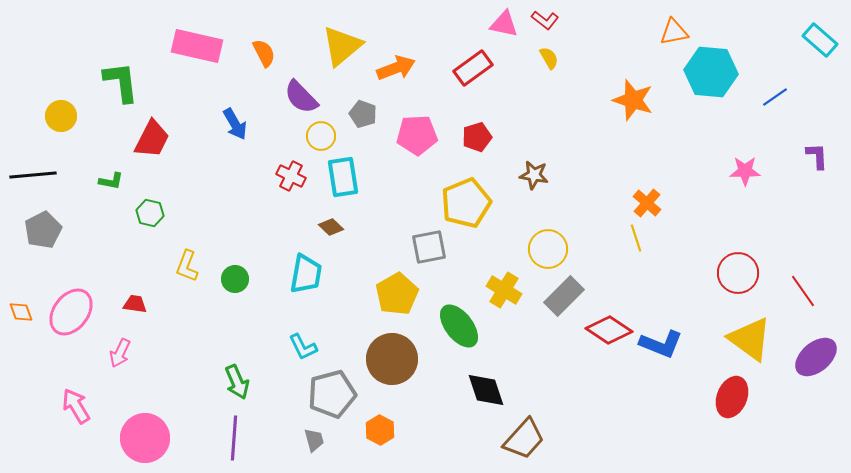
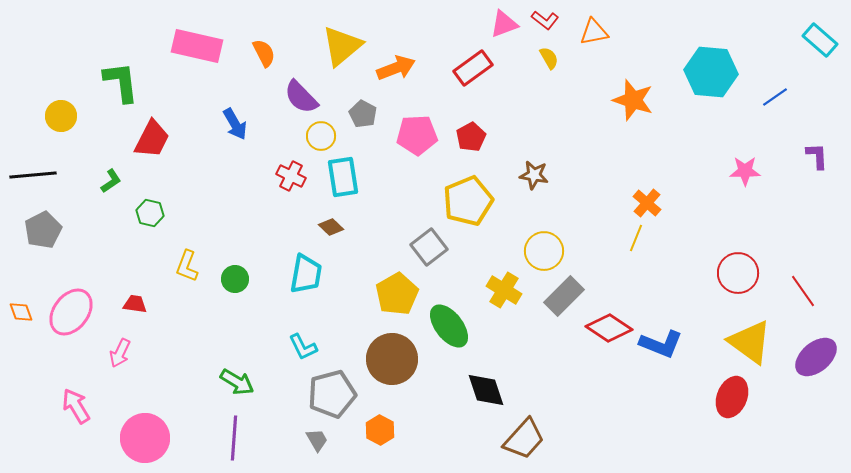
pink triangle at (504, 24): rotated 32 degrees counterclockwise
orange triangle at (674, 32): moved 80 px left
gray pentagon at (363, 114): rotated 8 degrees clockwise
red pentagon at (477, 137): moved 6 px left; rotated 12 degrees counterclockwise
green L-shape at (111, 181): rotated 45 degrees counterclockwise
yellow pentagon at (466, 203): moved 2 px right, 2 px up
yellow line at (636, 238): rotated 40 degrees clockwise
gray square at (429, 247): rotated 27 degrees counterclockwise
yellow circle at (548, 249): moved 4 px left, 2 px down
green ellipse at (459, 326): moved 10 px left
red diamond at (609, 330): moved 2 px up
yellow triangle at (750, 339): moved 3 px down
green arrow at (237, 382): rotated 36 degrees counterclockwise
gray trapezoid at (314, 440): moved 3 px right; rotated 15 degrees counterclockwise
